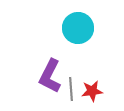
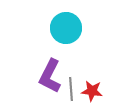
cyan circle: moved 12 px left
red star: rotated 15 degrees clockwise
